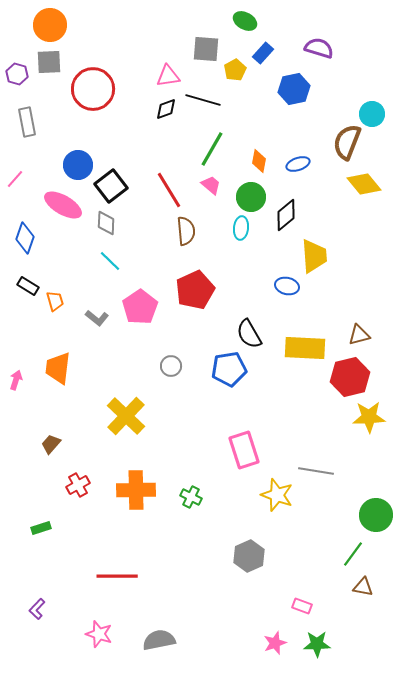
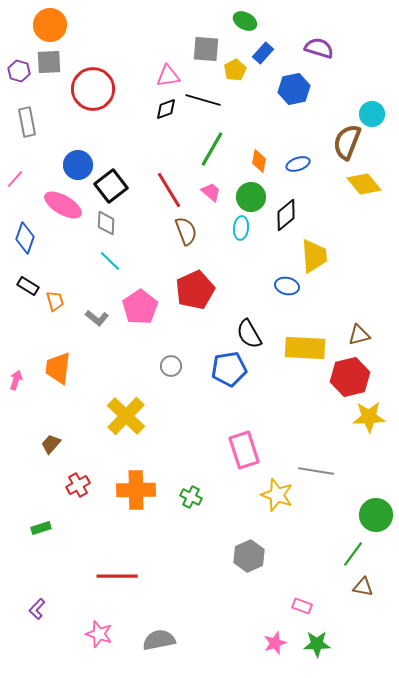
purple hexagon at (17, 74): moved 2 px right, 3 px up
pink trapezoid at (211, 185): moved 7 px down
brown semicircle at (186, 231): rotated 16 degrees counterclockwise
